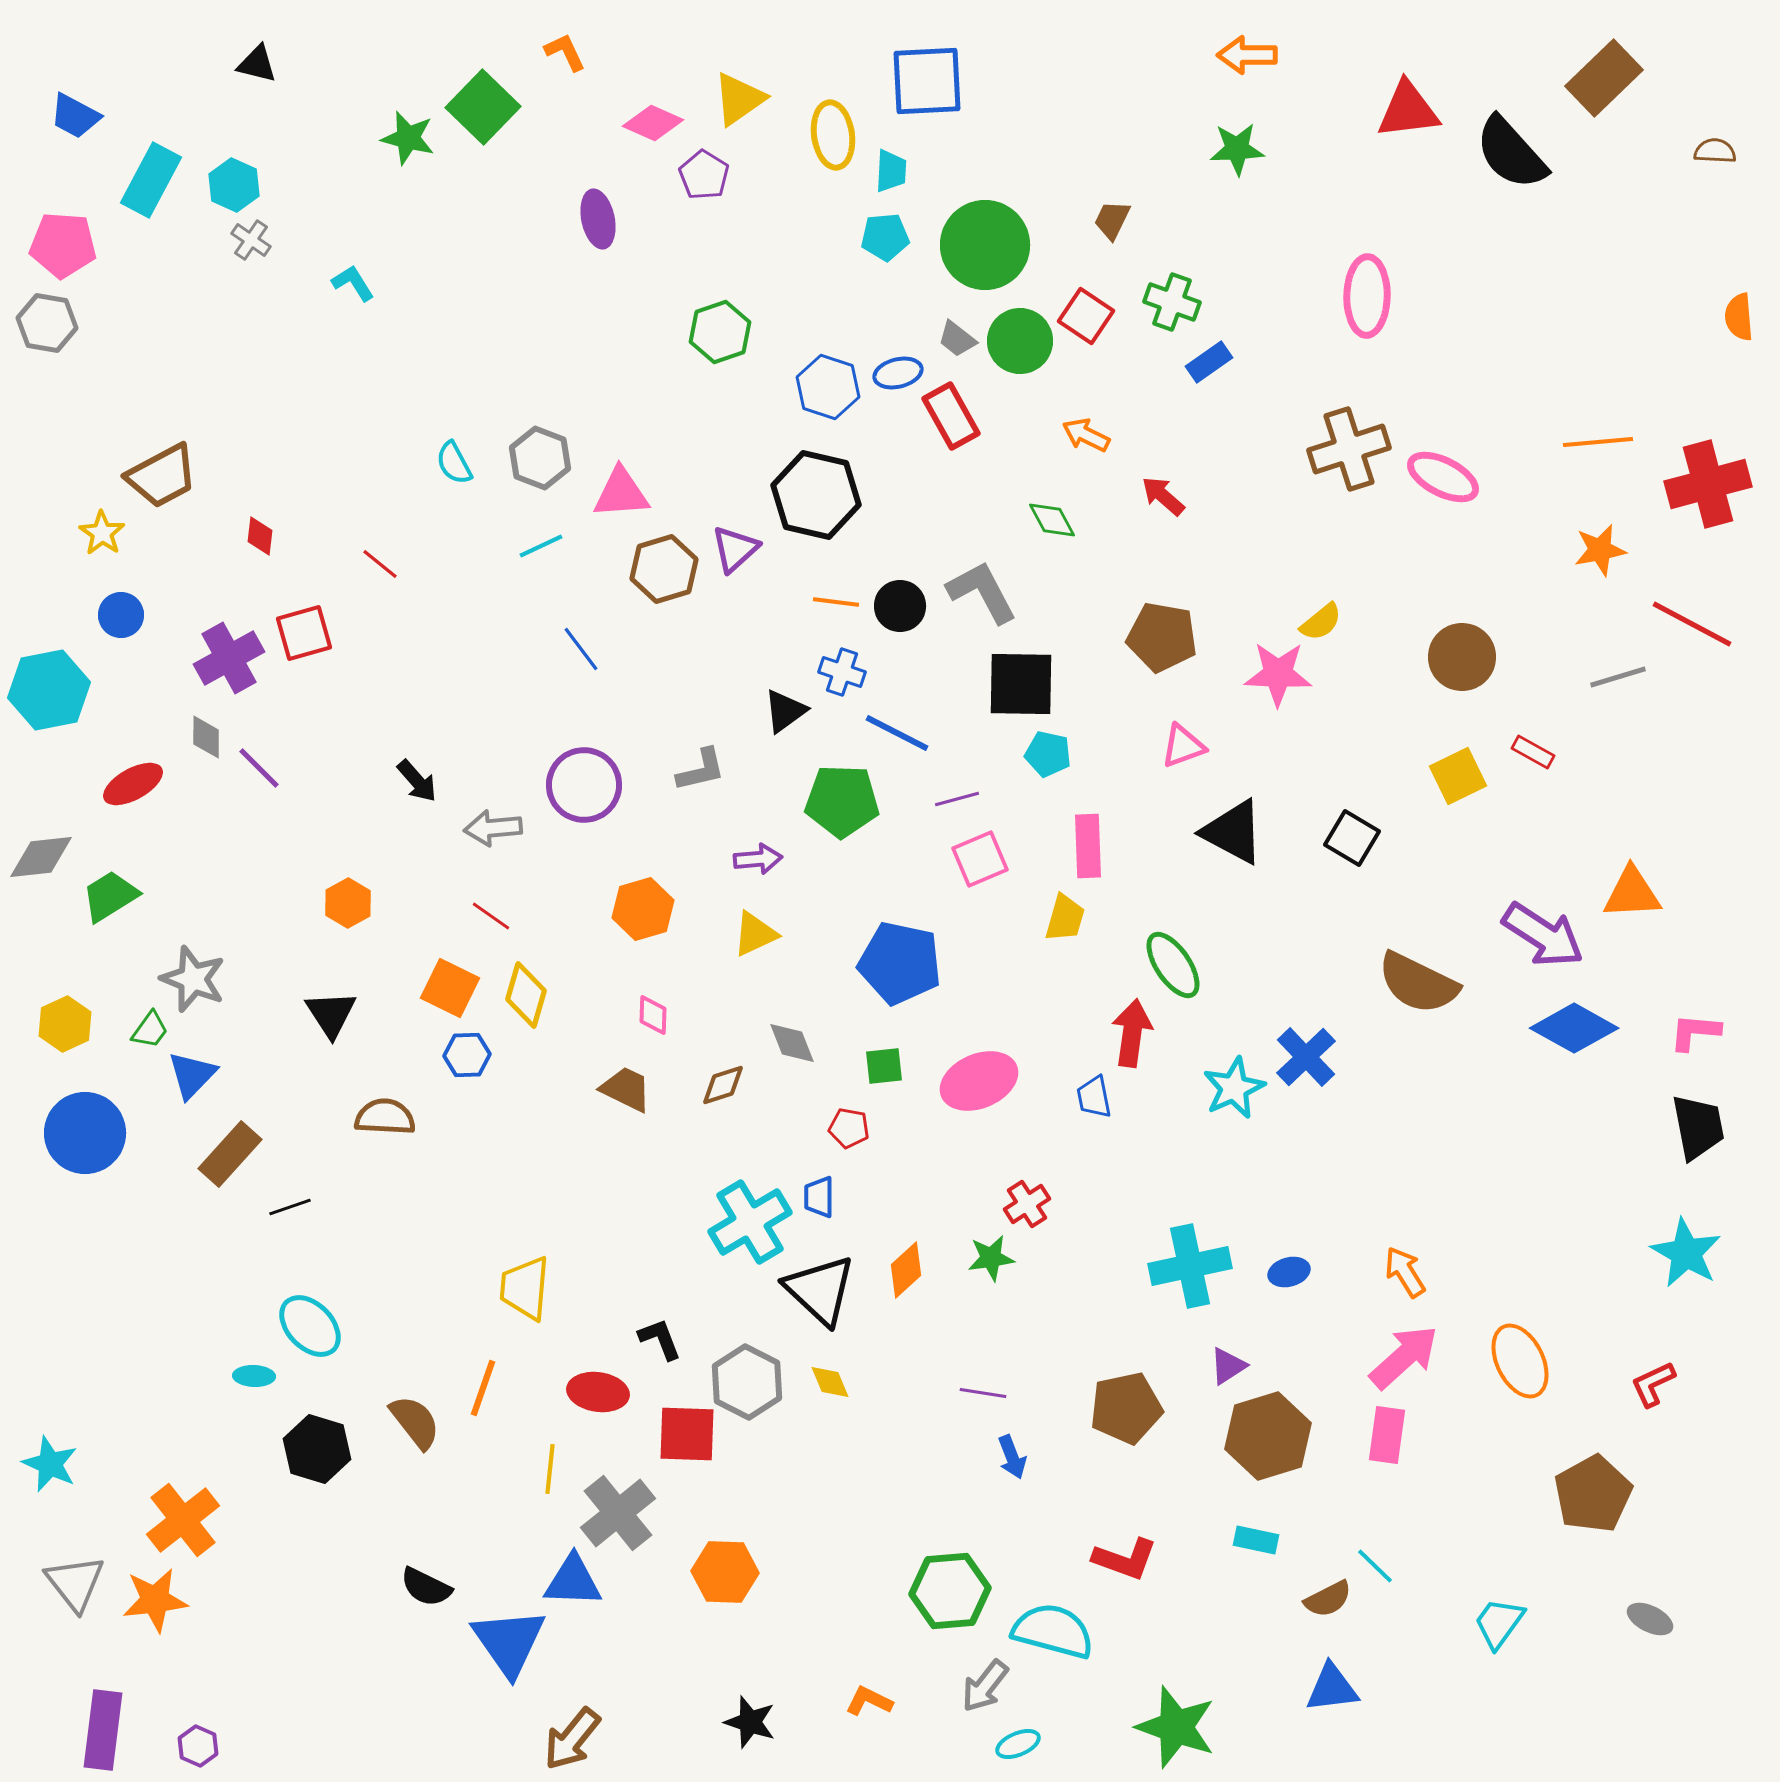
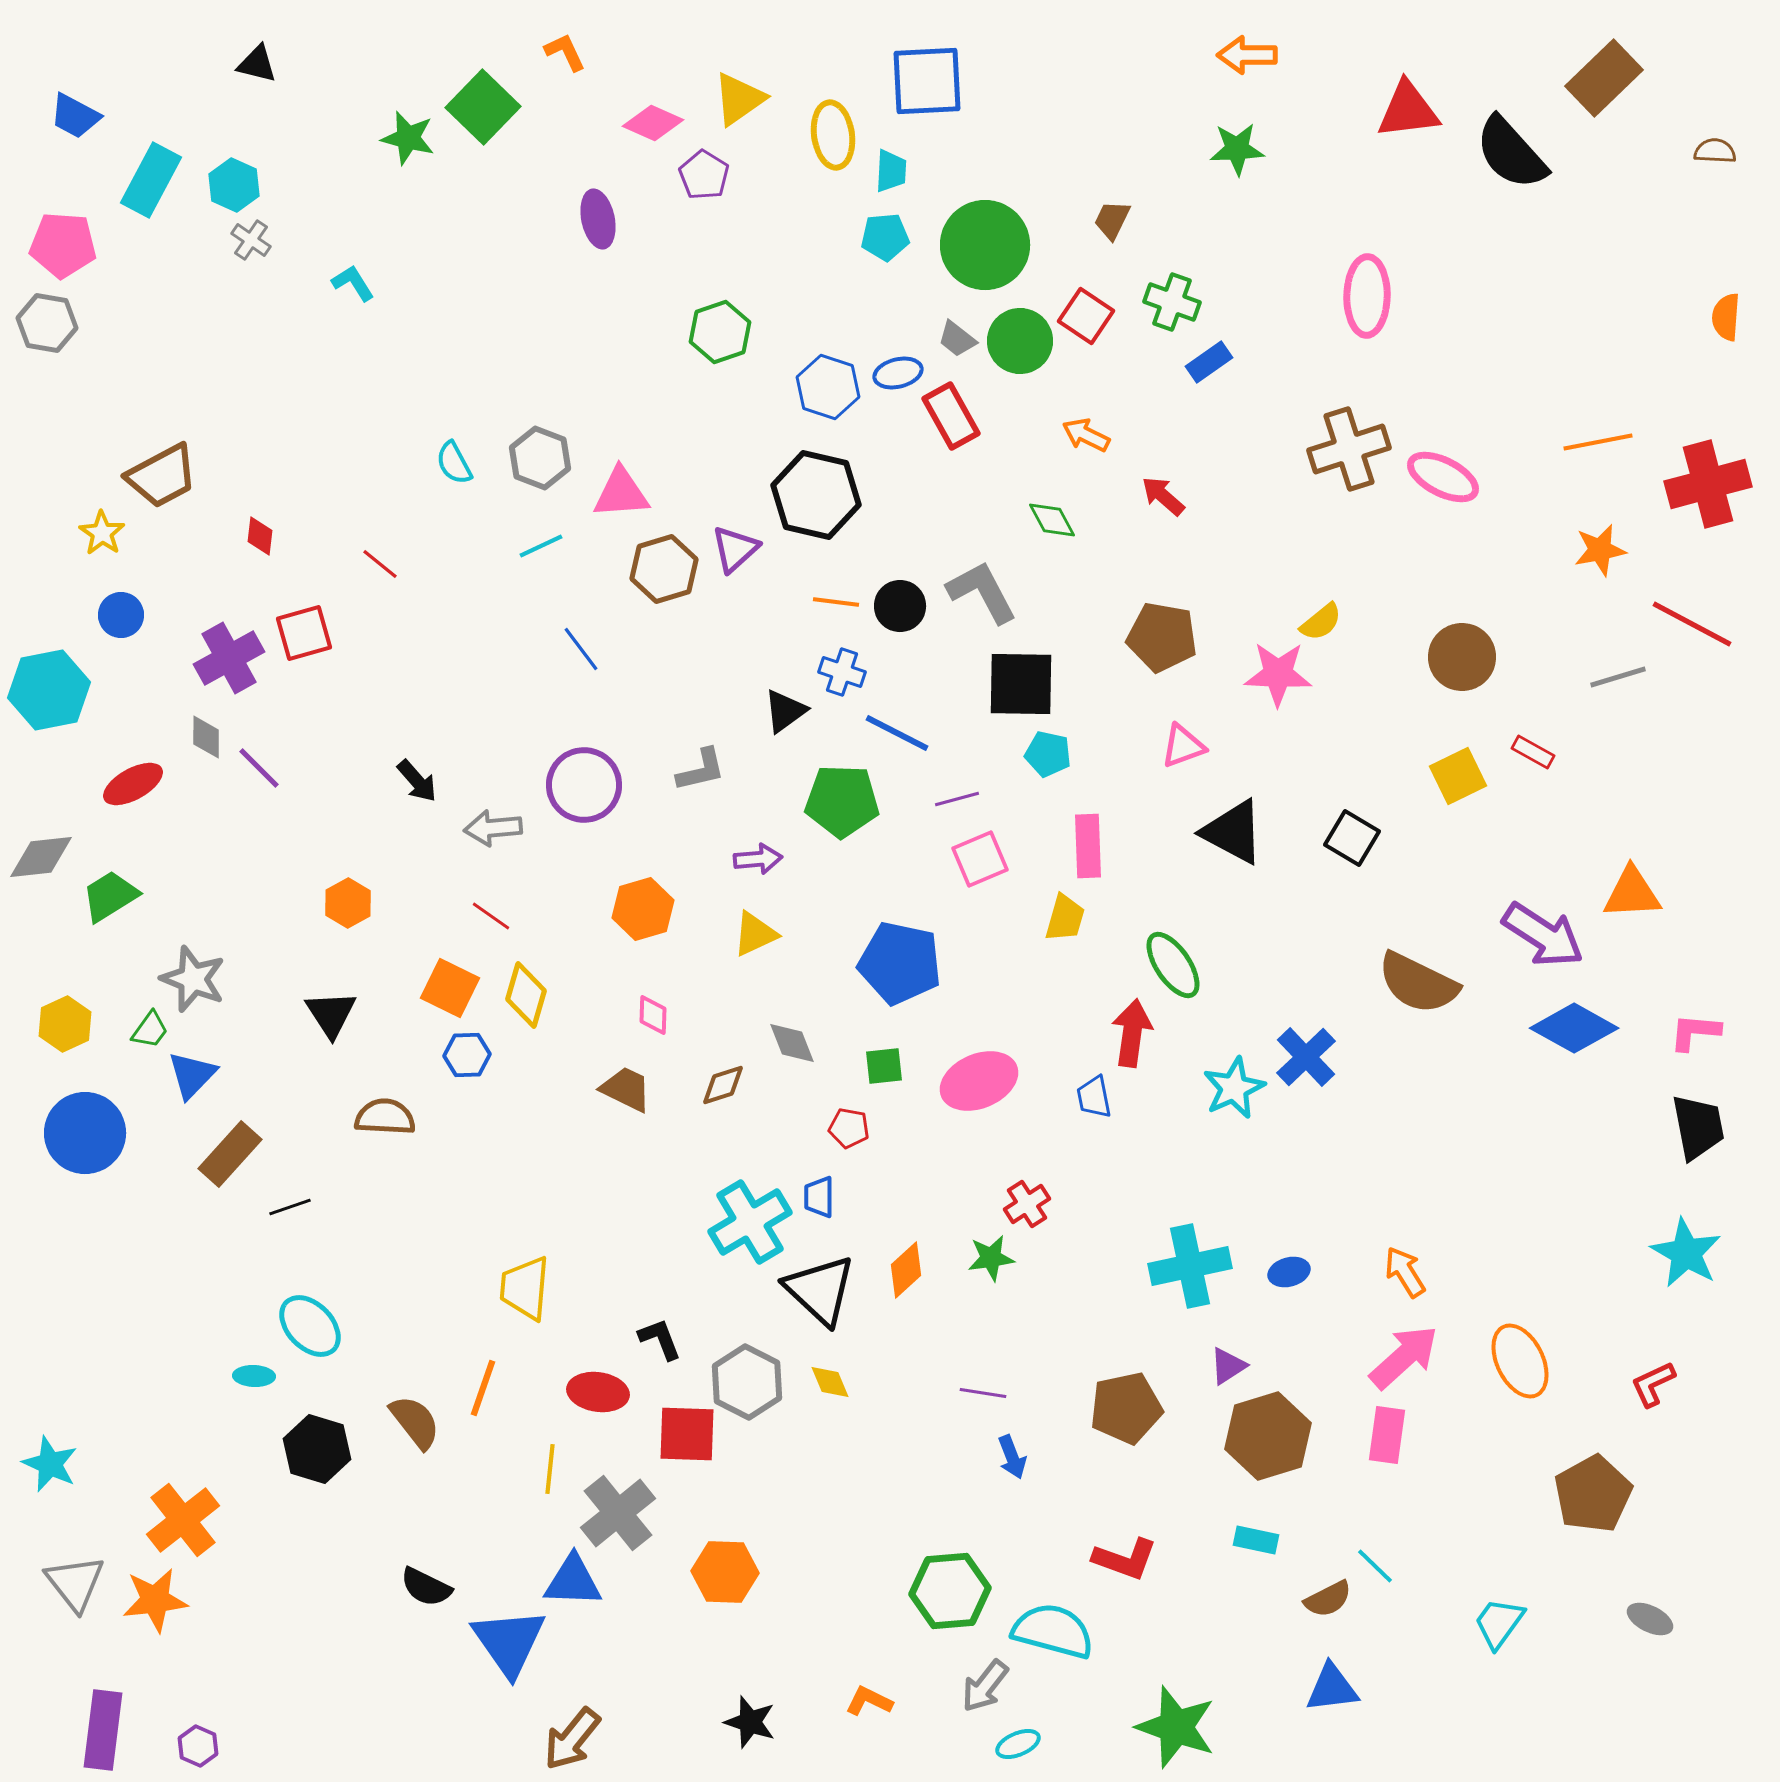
orange semicircle at (1739, 317): moved 13 px left; rotated 9 degrees clockwise
orange line at (1598, 442): rotated 6 degrees counterclockwise
